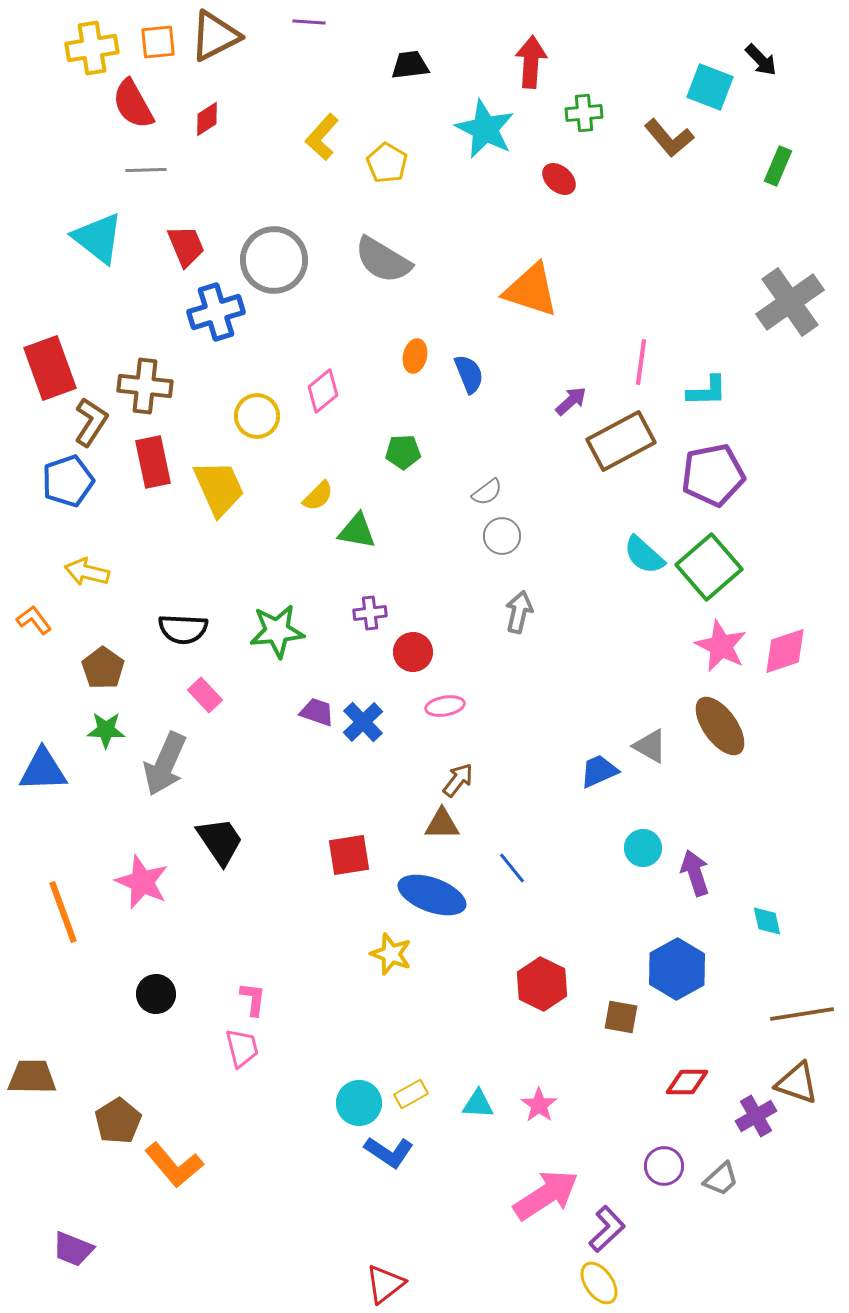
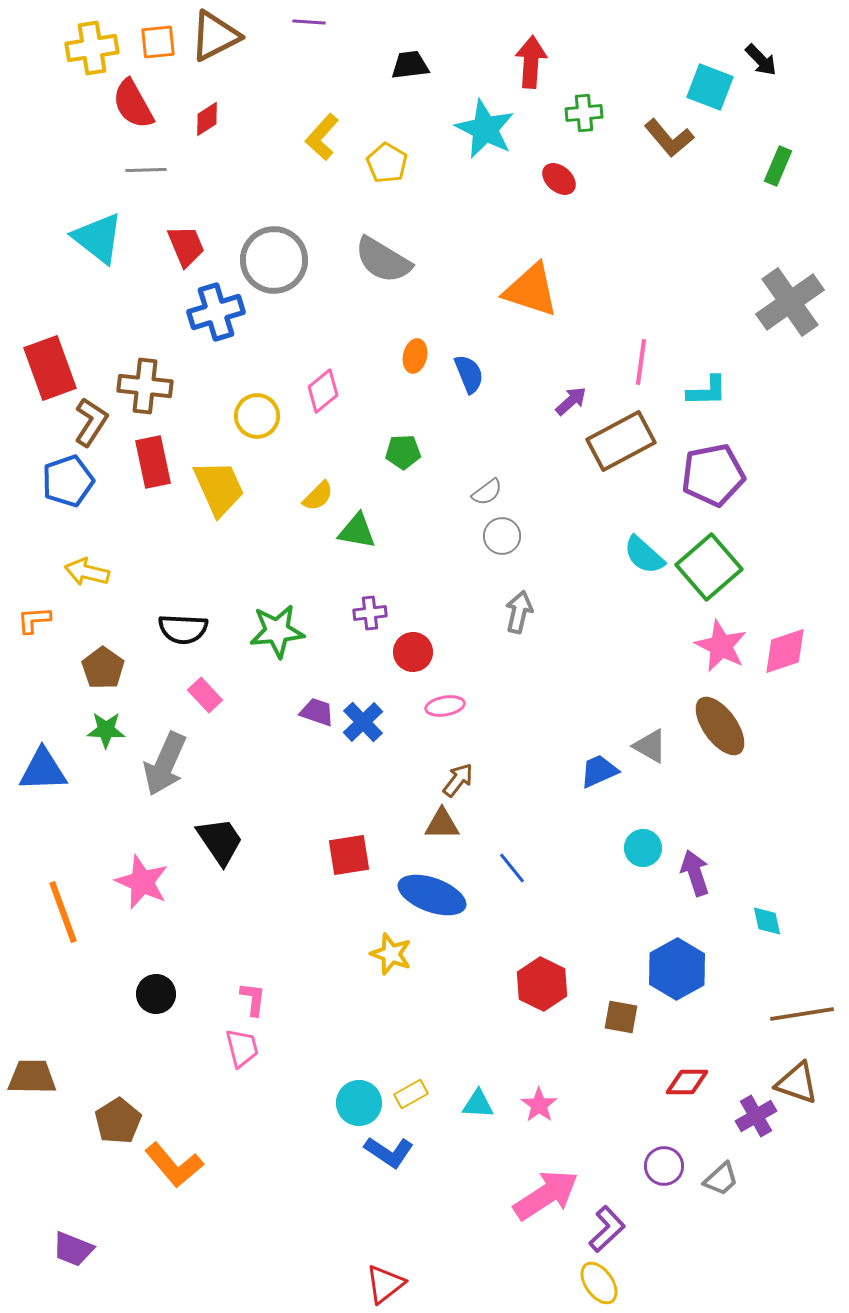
orange L-shape at (34, 620): rotated 57 degrees counterclockwise
